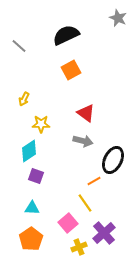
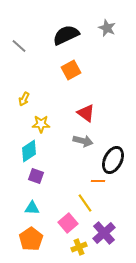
gray star: moved 11 px left, 10 px down
orange line: moved 4 px right; rotated 32 degrees clockwise
